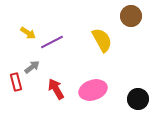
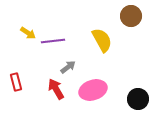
purple line: moved 1 px right, 1 px up; rotated 20 degrees clockwise
gray arrow: moved 36 px right
